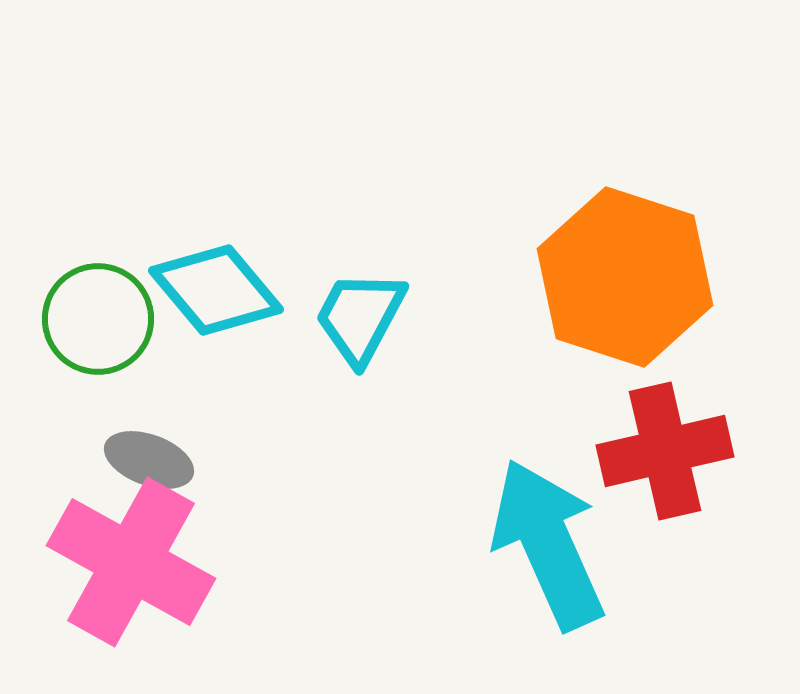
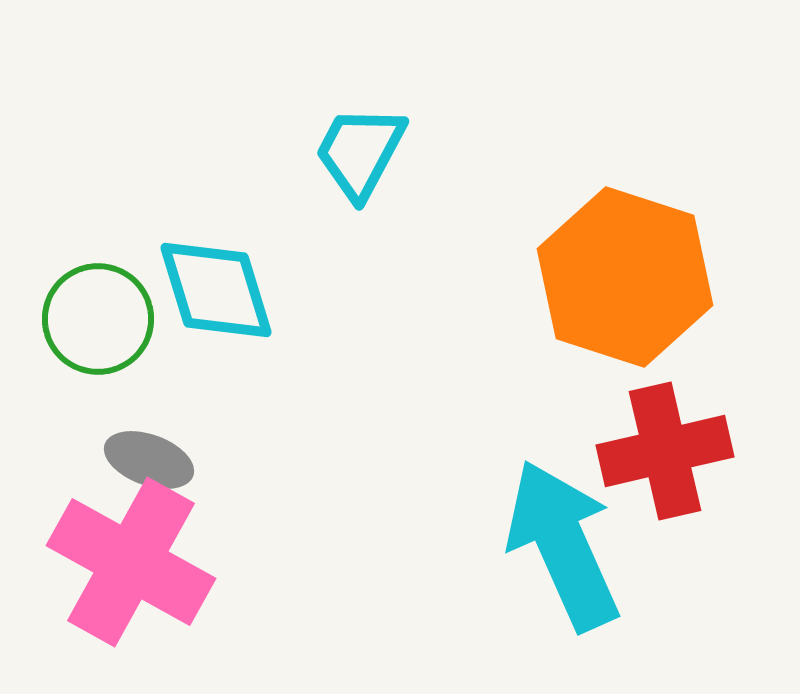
cyan diamond: rotated 23 degrees clockwise
cyan trapezoid: moved 165 px up
cyan arrow: moved 15 px right, 1 px down
